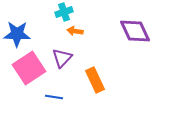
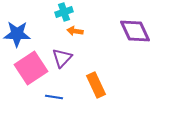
pink square: moved 2 px right
orange rectangle: moved 1 px right, 5 px down
